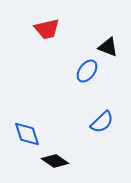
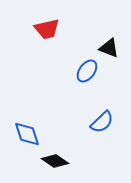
black triangle: moved 1 px right, 1 px down
